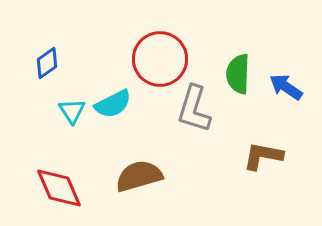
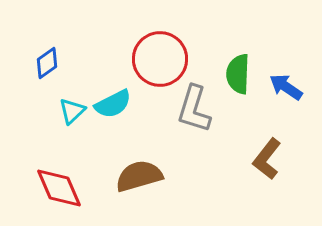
cyan triangle: rotated 20 degrees clockwise
brown L-shape: moved 4 px right, 3 px down; rotated 63 degrees counterclockwise
